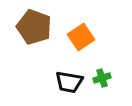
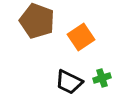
brown pentagon: moved 3 px right, 6 px up
black trapezoid: rotated 16 degrees clockwise
